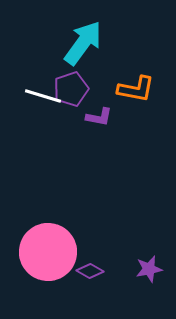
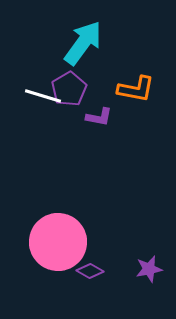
purple pentagon: moved 2 px left; rotated 12 degrees counterclockwise
pink circle: moved 10 px right, 10 px up
